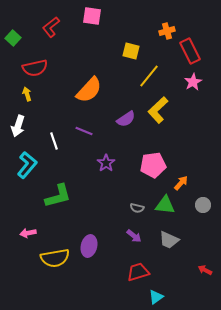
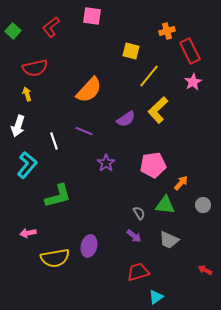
green square: moved 7 px up
gray semicircle: moved 2 px right, 5 px down; rotated 136 degrees counterclockwise
